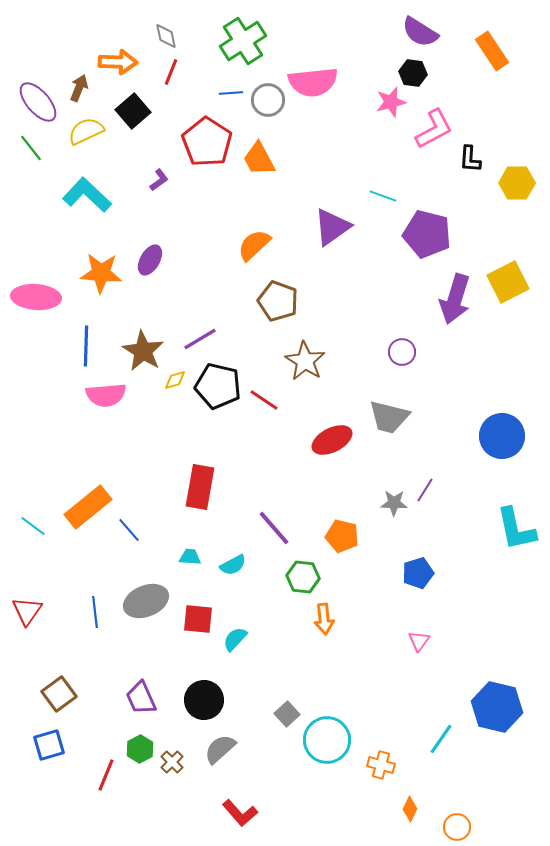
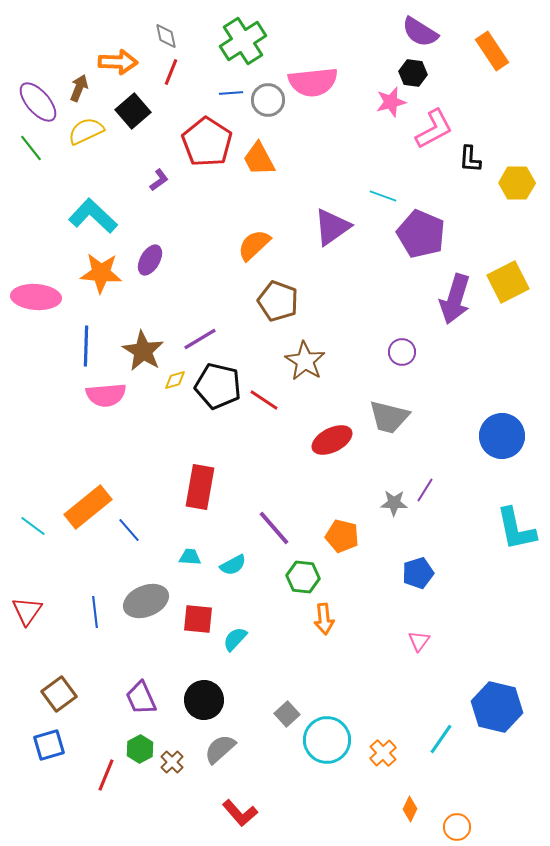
cyan L-shape at (87, 195): moved 6 px right, 21 px down
purple pentagon at (427, 234): moved 6 px left; rotated 9 degrees clockwise
orange cross at (381, 765): moved 2 px right, 12 px up; rotated 32 degrees clockwise
